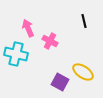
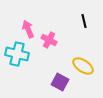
pink arrow: moved 1 px down
pink cross: moved 1 px left, 1 px up
cyan cross: moved 1 px right
yellow ellipse: moved 6 px up
